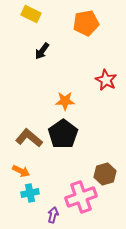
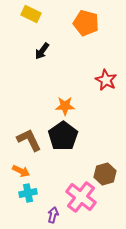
orange pentagon: rotated 25 degrees clockwise
orange star: moved 5 px down
black pentagon: moved 2 px down
brown L-shape: moved 2 px down; rotated 24 degrees clockwise
cyan cross: moved 2 px left
pink cross: rotated 32 degrees counterclockwise
